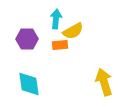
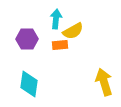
cyan diamond: rotated 16 degrees clockwise
